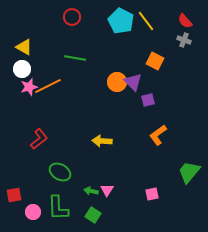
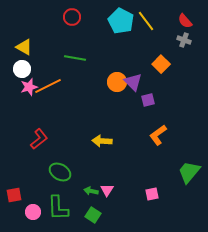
orange square: moved 6 px right, 3 px down; rotated 18 degrees clockwise
